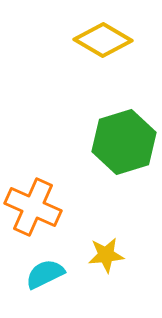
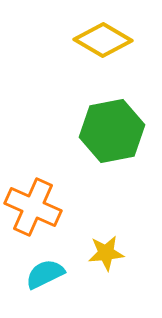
green hexagon: moved 12 px left, 11 px up; rotated 6 degrees clockwise
yellow star: moved 2 px up
